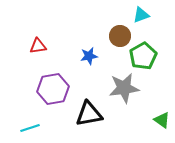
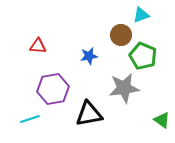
brown circle: moved 1 px right, 1 px up
red triangle: rotated 12 degrees clockwise
green pentagon: rotated 20 degrees counterclockwise
cyan line: moved 9 px up
